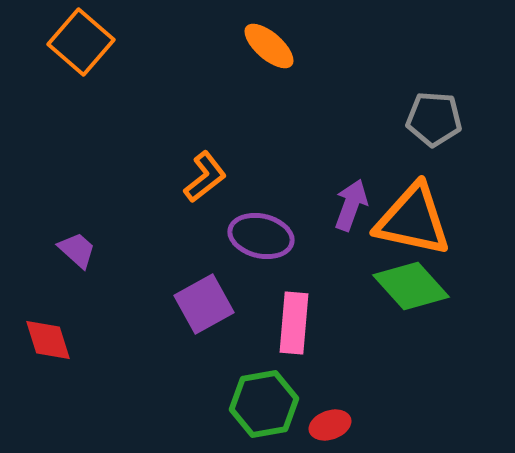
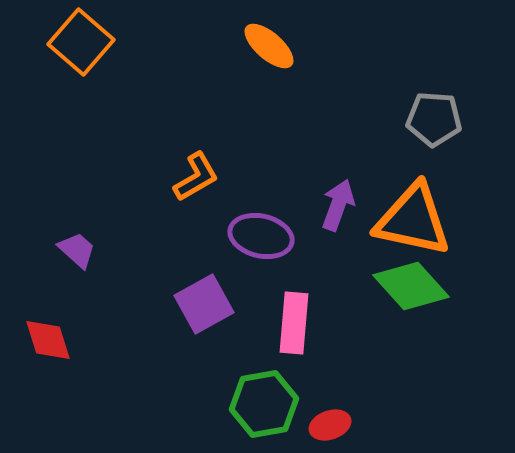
orange L-shape: moved 9 px left; rotated 8 degrees clockwise
purple arrow: moved 13 px left
